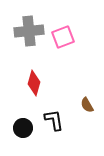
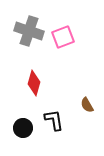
gray cross: rotated 24 degrees clockwise
